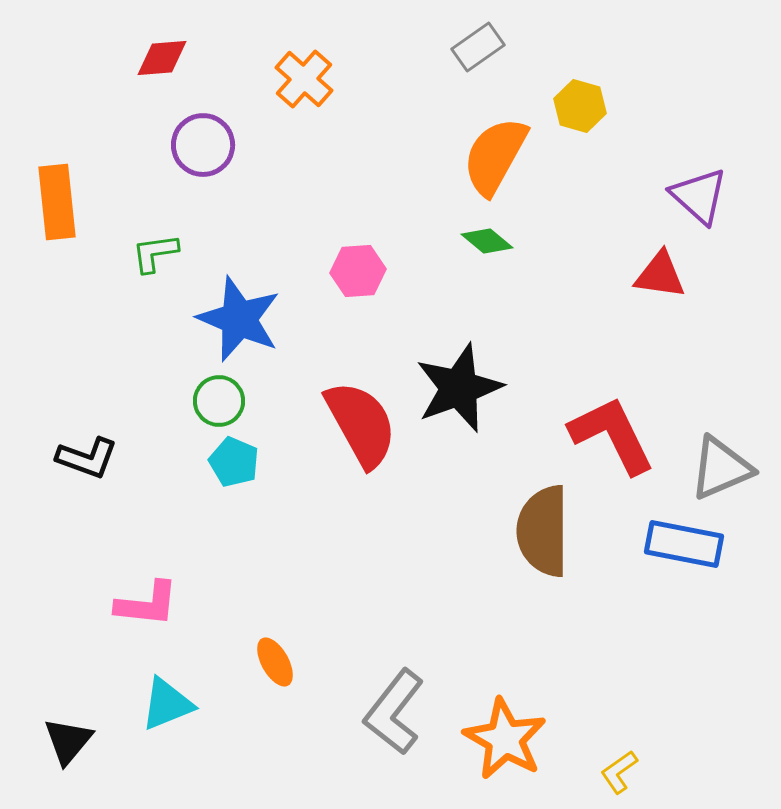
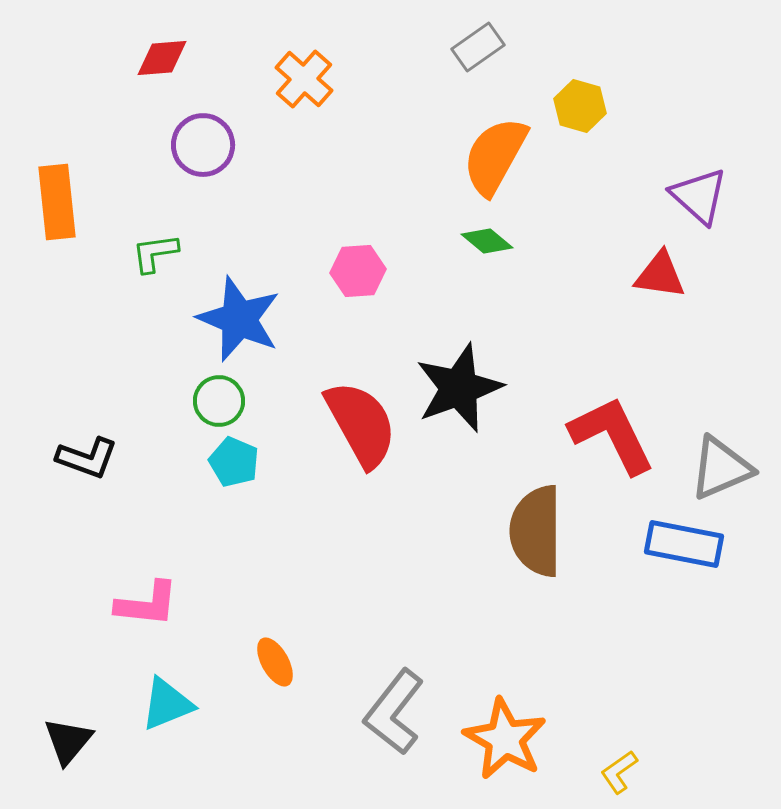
brown semicircle: moved 7 px left
